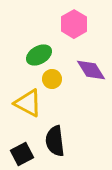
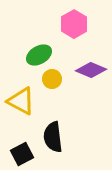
purple diamond: rotated 36 degrees counterclockwise
yellow triangle: moved 7 px left, 2 px up
black semicircle: moved 2 px left, 4 px up
